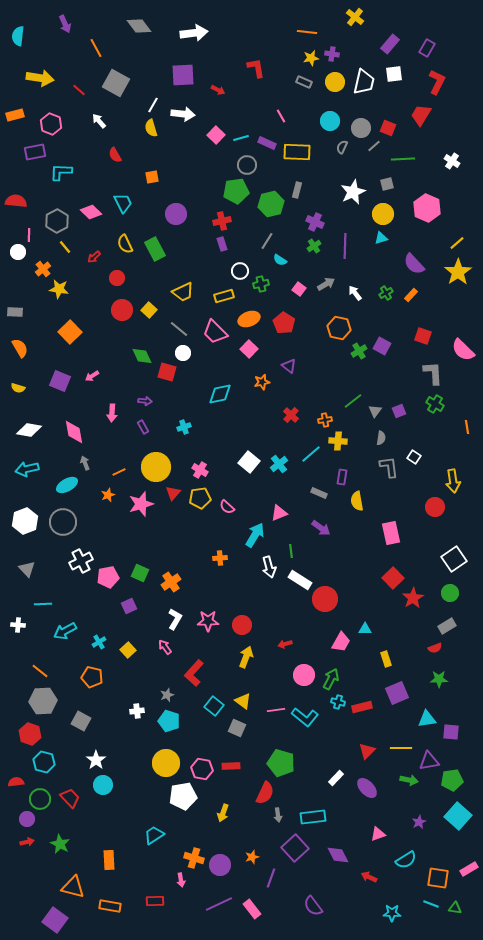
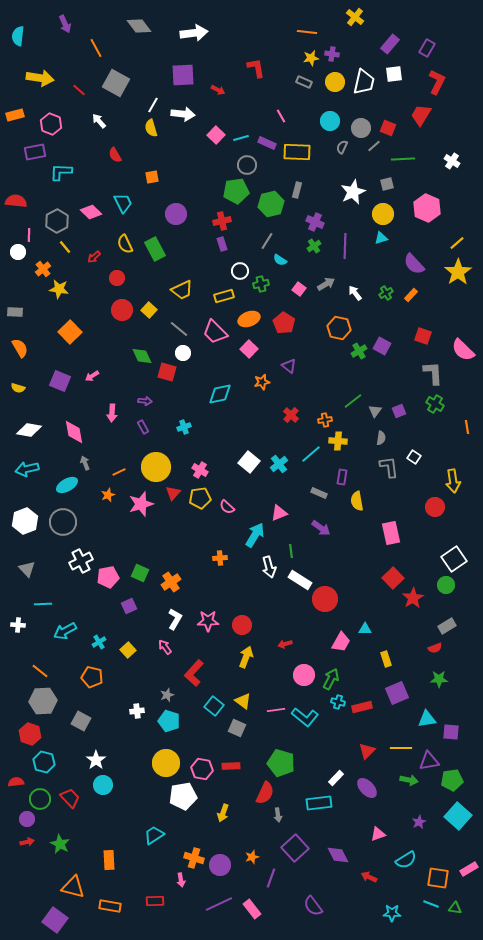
yellow trapezoid at (183, 292): moved 1 px left, 2 px up
green circle at (450, 593): moved 4 px left, 8 px up
cyan rectangle at (313, 817): moved 6 px right, 14 px up
